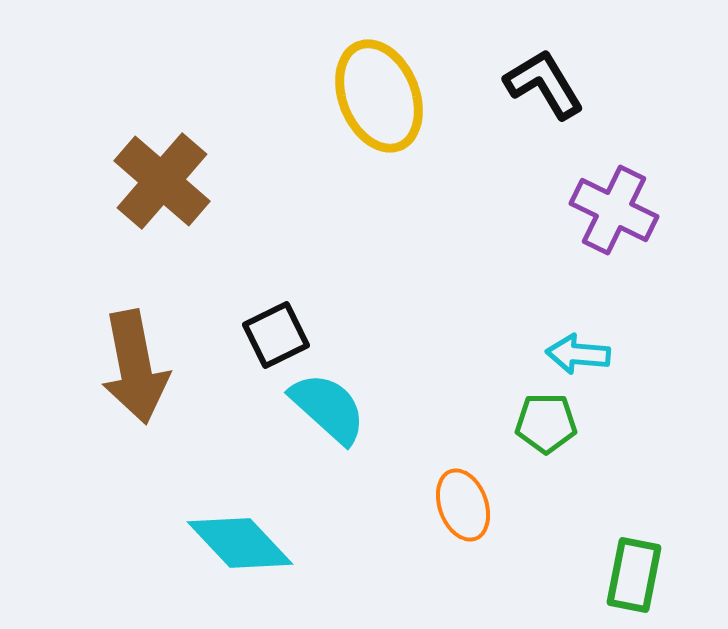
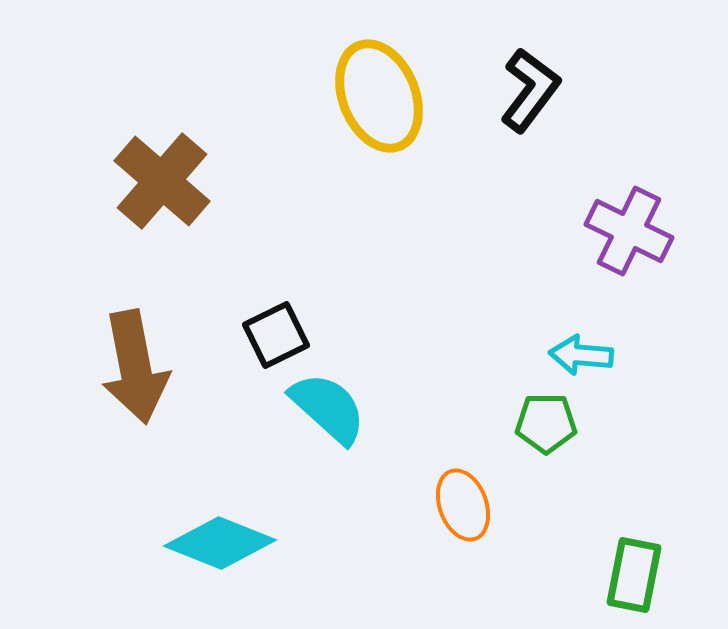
black L-shape: moved 14 px left, 6 px down; rotated 68 degrees clockwise
purple cross: moved 15 px right, 21 px down
cyan arrow: moved 3 px right, 1 px down
cyan diamond: moved 20 px left; rotated 25 degrees counterclockwise
